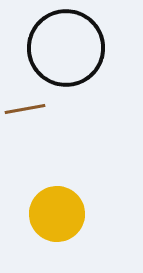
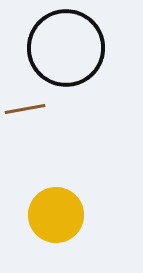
yellow circle: moved 1 px left, 1 px down
